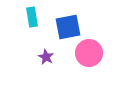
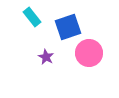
cyan rectangle: rotated 30 degrees counterclockwise
blue square: rotated 8 degrees counterclockwise
